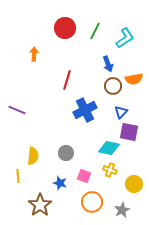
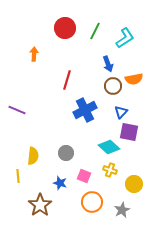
cyan diamond: moved 1 px up; rotated 30 degrees clockwise
